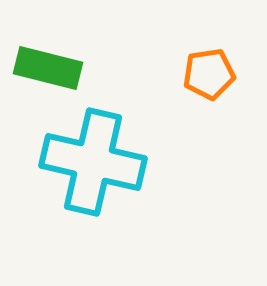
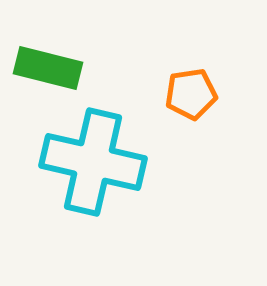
orange pentagon: moved 18 px left, 20 px down
